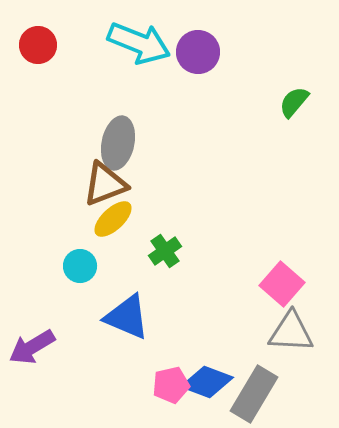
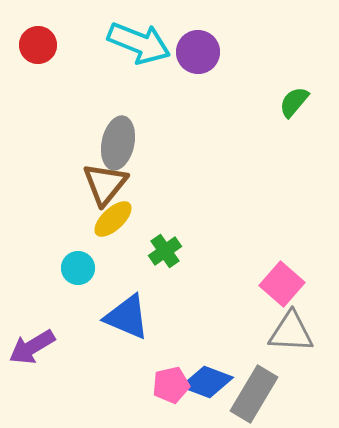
brown triangle: rotated 30 degrees counterclockwise
cyan circle: moved 2 px left, 2 px down
